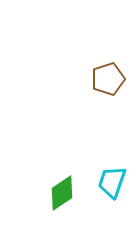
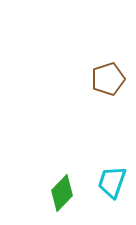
green diamond: rotated 12 degrees counterclockwise
